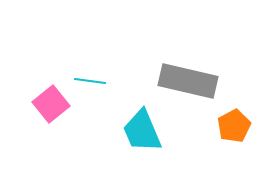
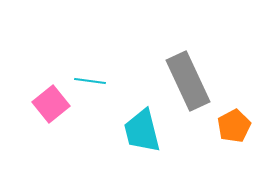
gray rectangle: rotated 52 degrees clockwise
cyan trapezoid: rotated 9 degrees clockwise
